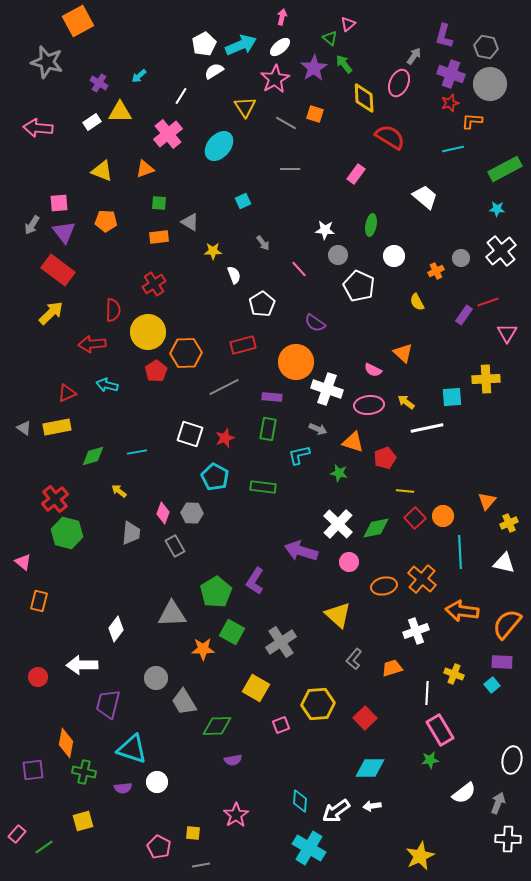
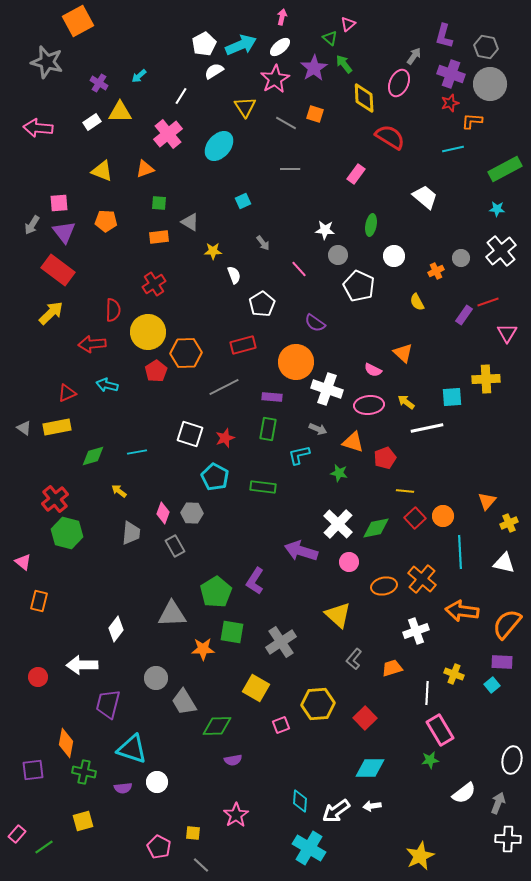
green square at (232, 632): rotated 20 degrees counterclockwise
gray line at (201, 865): rotated 54 degrees clockwise
